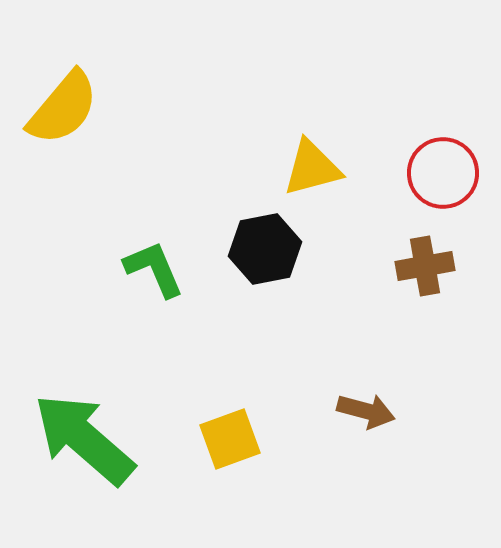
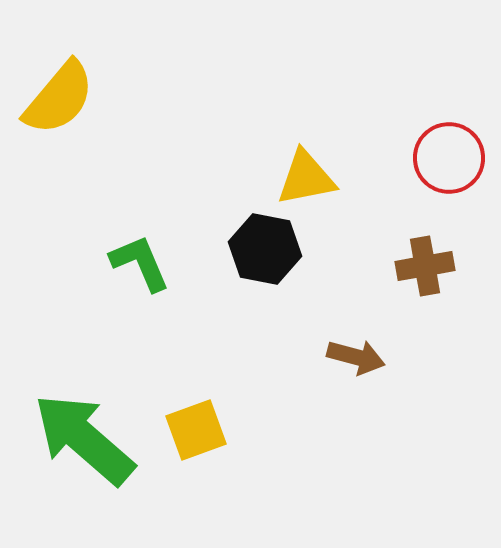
yellow semicircle: moved 4 px left, 10 px up
yellow triangle: moved 6 px left, 10 px down; rotated 4 degrees clockwise
red circle: moved 6 px right, 15 px up
black hexagon: rotated 22 degrees clockwise
green L-shape: moved 14 px left, 6 px up
brown arrow: moved 10 px left, 54 px up
yellow square: moved 34 px left, 9 px up
